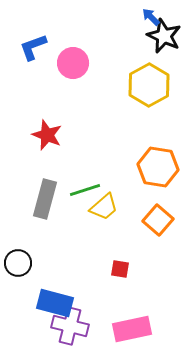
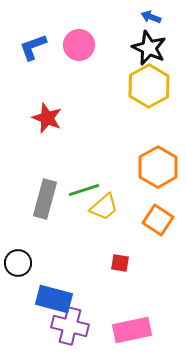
blue arrow: rotated 24 degrees counterclockwise
black star: moved 15 px left, 12 px down
pink circle: moved 6 px right, 18 px up
yellow hexagon: moved 1 px down
red star: moved 17 px up
orange hexagon: rotated 21 degrees clockwise
green line: moved 1 px left
orange square: rotated 8 degrees counterclockwise
red square: moved 6 px up
blue rectangle: moved 1 px left, 4 px up
pink rectangle: moved 1 px down
